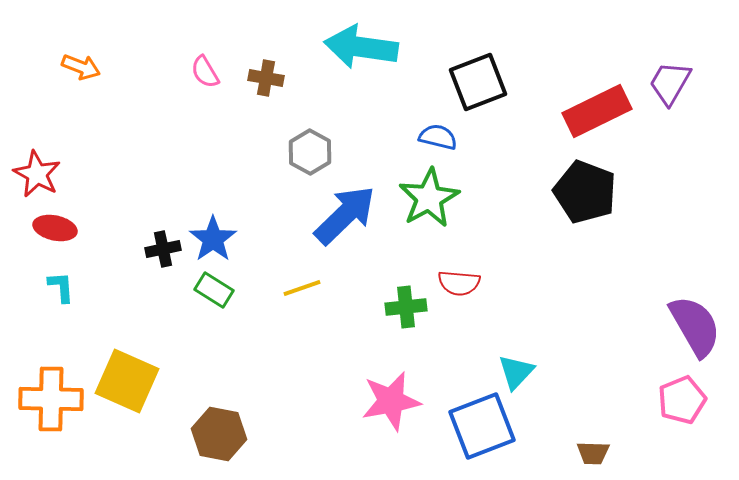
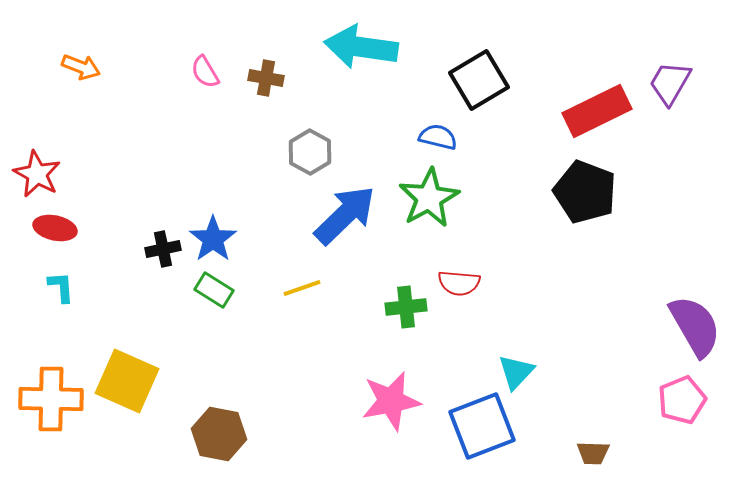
black square: moved 1 px right, 2 px up; rotated 10 degrees counterclockwise
